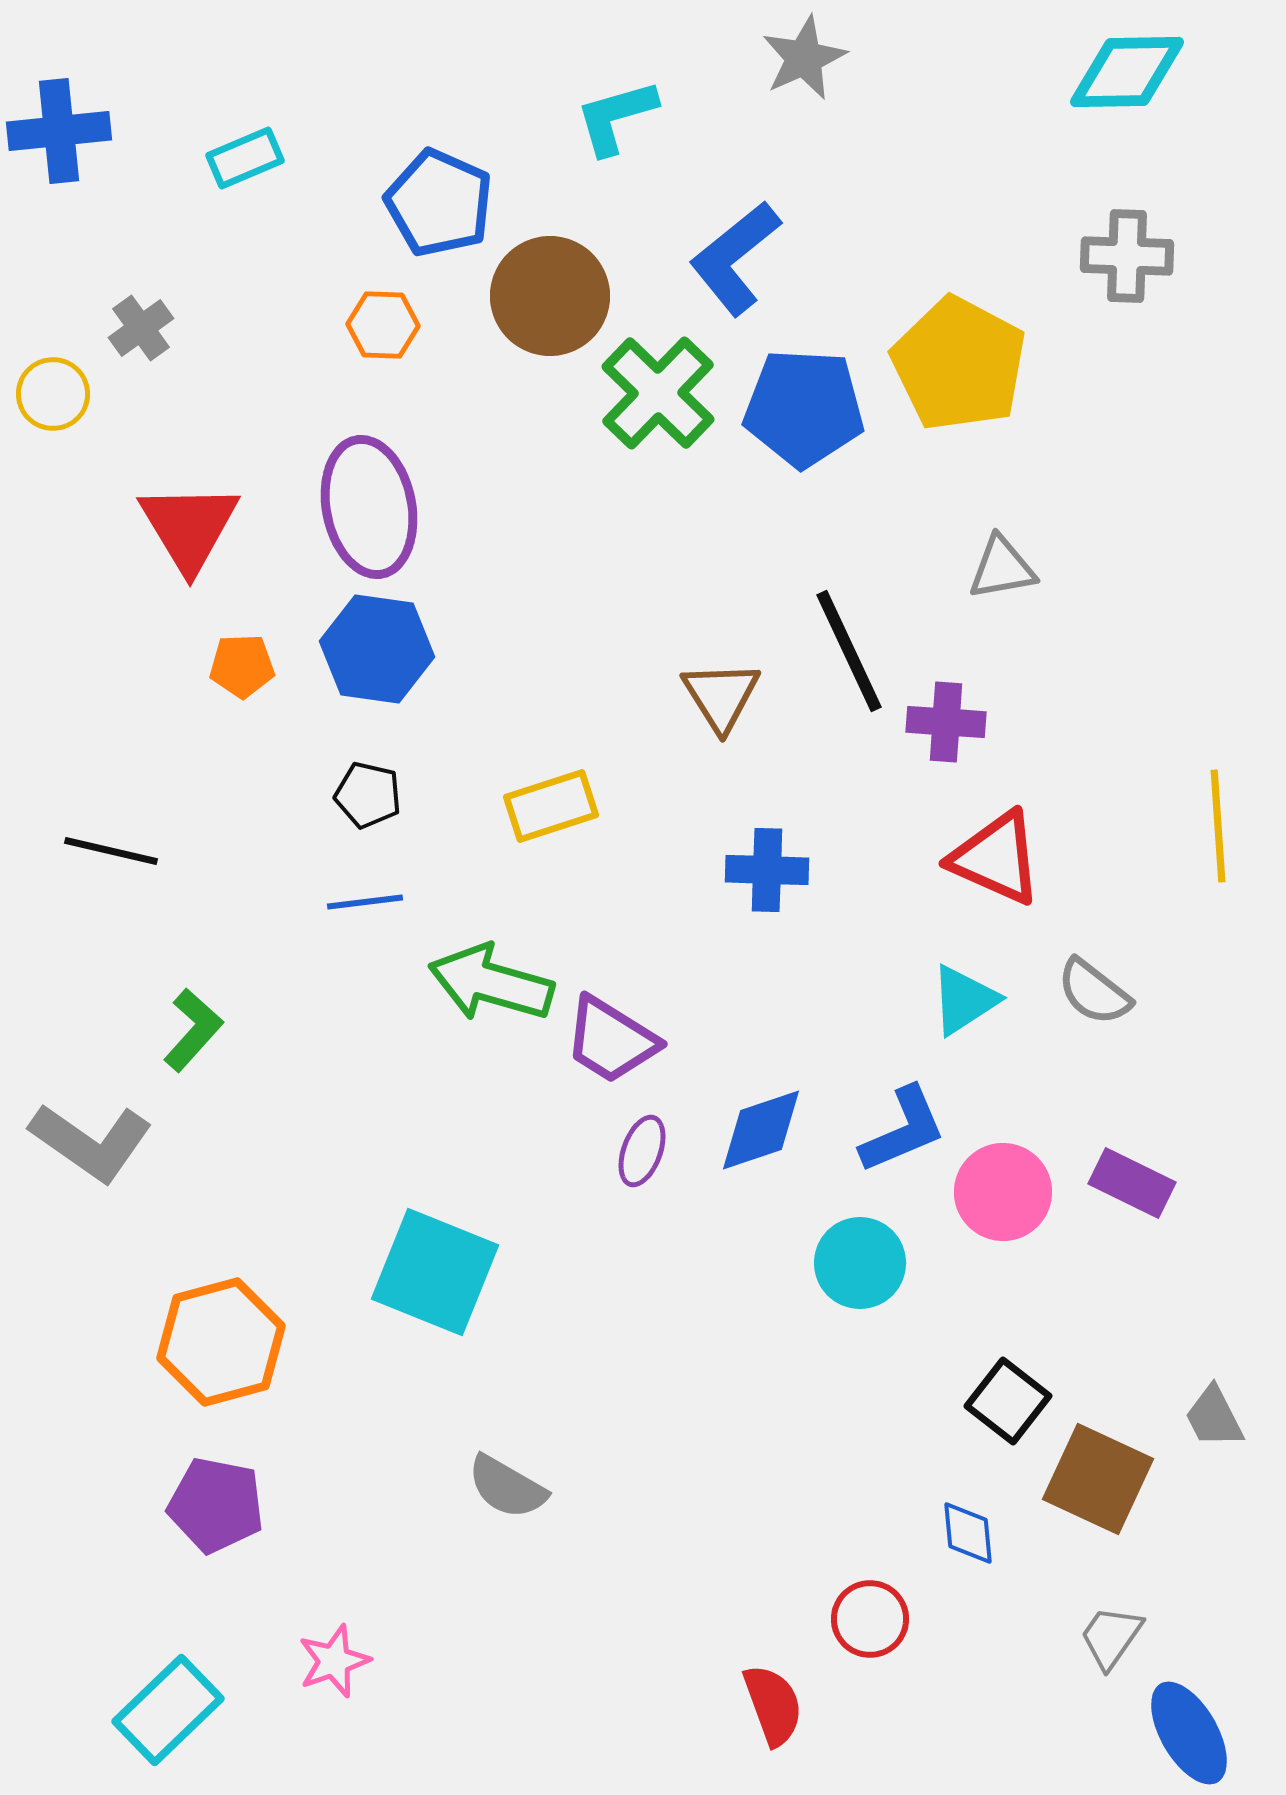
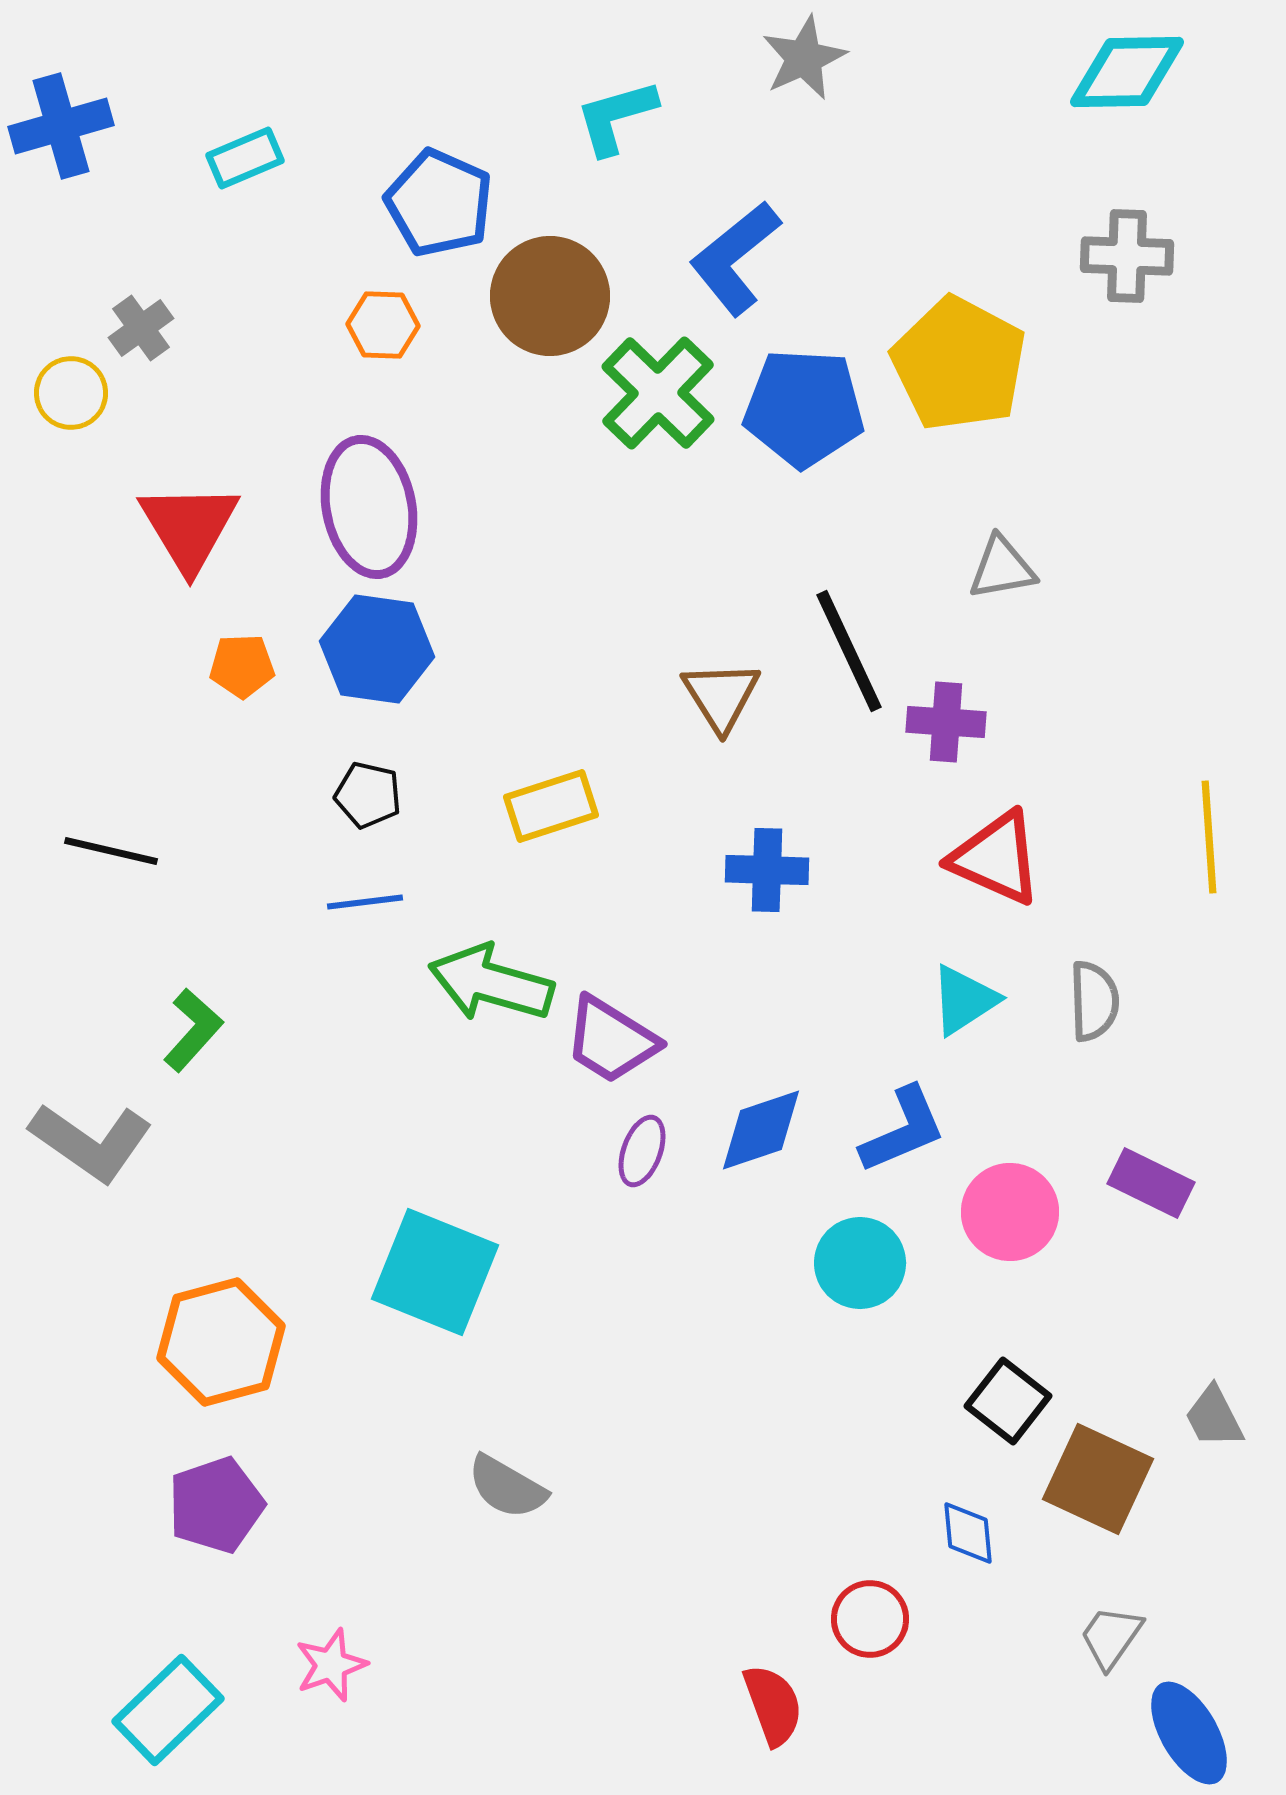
blue cross at (59, 131): moved 2 px right, 5 px up; rotated 10 degrees counterclockwise
yellow circle at (53, 394): moved 18 px right, 1 px up
yellow line at (1218, 826): moved 9 px left, 11 px down
gray semicircle at (1094, 992): moved 9 px down; rotated 130 degrees counterclockwise
purple rectangle at (1132, 1183): moved 19 px right
pink circle at (1003, 1192): moved 7 px right, 20 px down
purple pentagon at (216, 1505): rotated 30 degrees counterclockwise
pink star at (334, 1661): moved 3 px left, 4 px down
